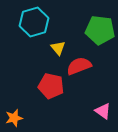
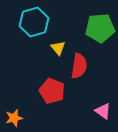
green pentagon: moved 2 px up; rotated 12 degrees counterclockwise
red semicircle: rotated 120 degrees clockwise
red pentagon: moved 1 px right, 5 px down; rotated 10 degrees clockwise
